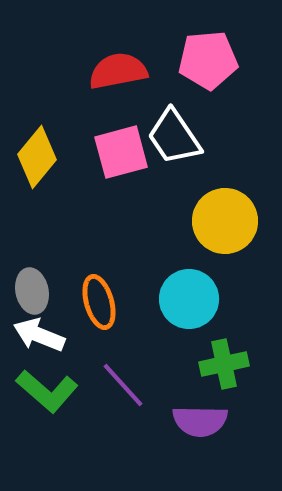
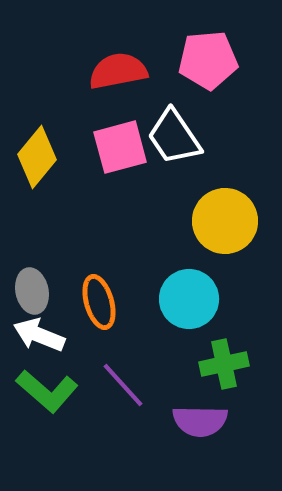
pink square: moved 1 px left, 5 px up
